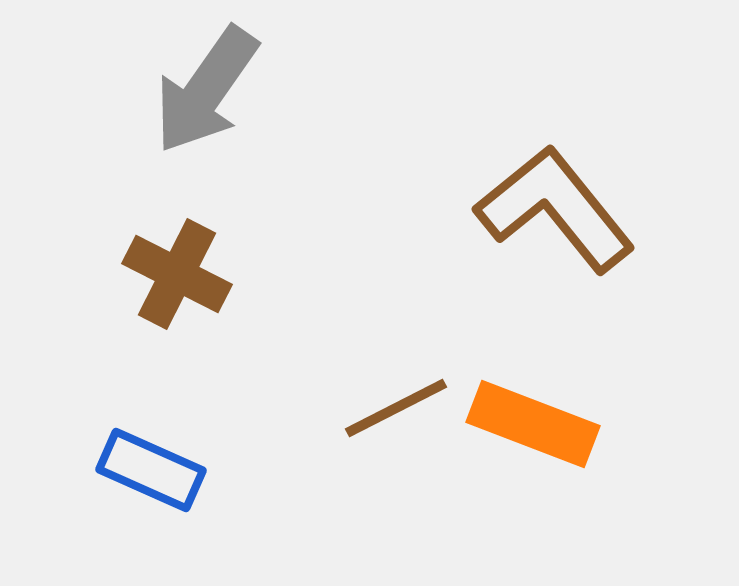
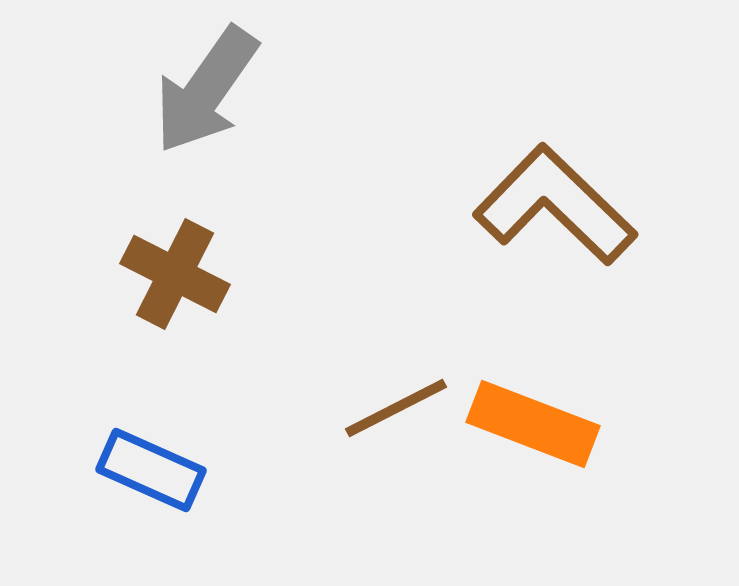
brown L-shape: moved 4 px up; rotated 7 degrees counterclockwise
brown cross: moved 2 px left
